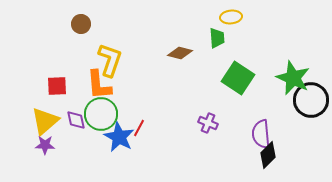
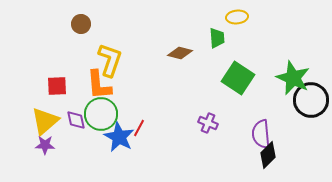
yellow ellipse: moved 6 px right
